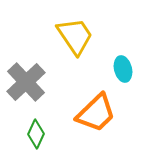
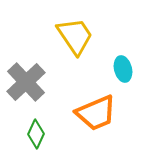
orange trapezoid: rotated 21 degrees clockwise
